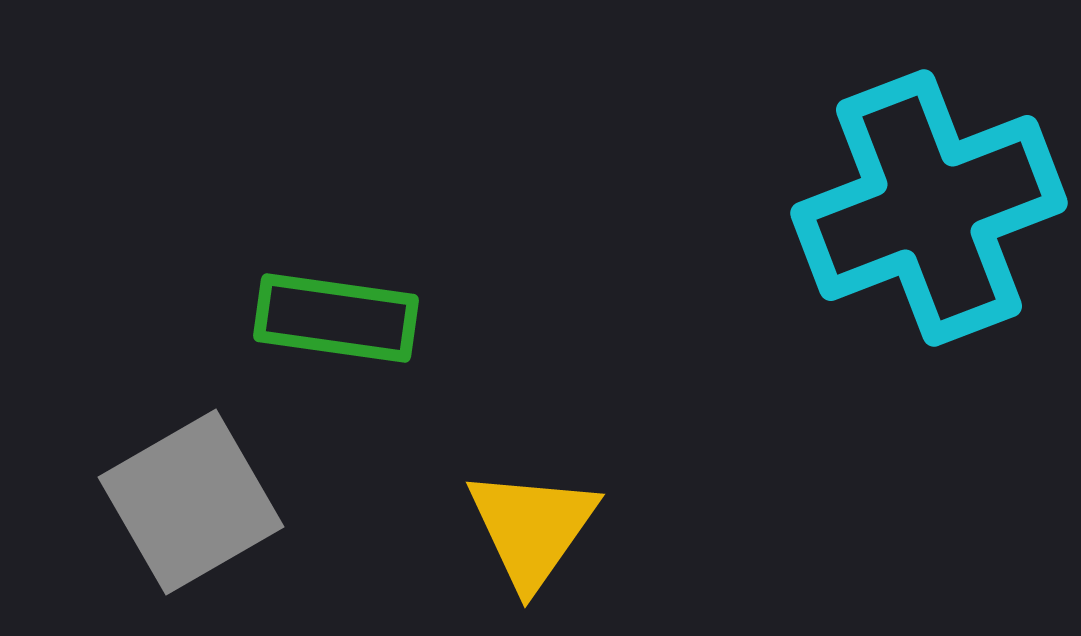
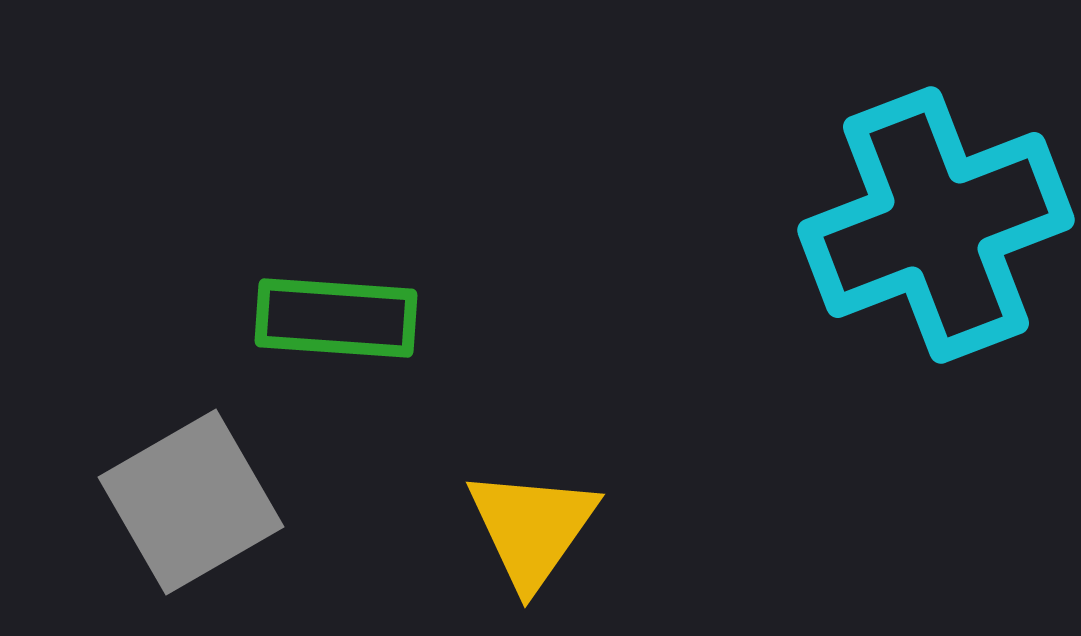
cyan cross: moved 7 px right, 17 px down
green rectangle: rotated 4 degrees counterclockwise
